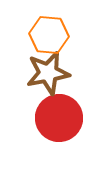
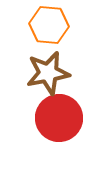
orange hexagon: moved 10 px up
